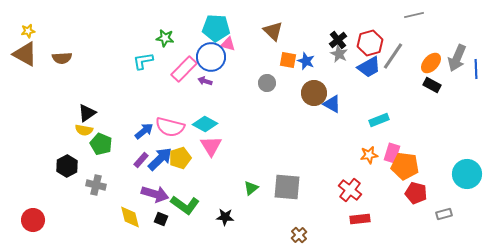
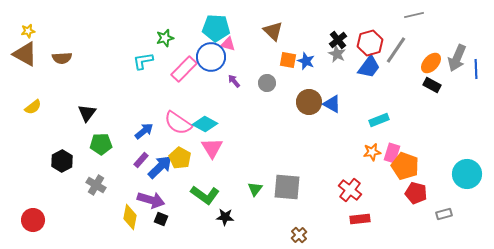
green star at (165, 38): rotated 24 degrees counterclockwise
gray star at (339, 54): moved 2 px left
gray line at (393, 56): moved 3 px right, 6 px up
blue trapezoid at (369, 67): rotated 25 degrees counterclockwise
purple arrow at (205, 81): moved 29 px right; rotated 32 degrees clockwise
brown circle at (314, 93): moved 5 px left, 9 px down
black triangle at (87, 113): rotated 18 degrees counterclockwise
pink semicircle at (170, 127): moved 8 px right, 4 px up; rotated 20 degrees clockwise
yellow semicircle at (84, 130): moved 51 px left, 23 px up; rotated 48 degrees counterclockwise
green pentagon at (101, 144): rotated 25 degrees counterclockwise
pink triangle at (211, 146): moved 1 px right, 2 px down
orange star at (369, 155): moved 3 px right, 3 px up
yellow pentagon at (180, 158): rotated 25 degrees counterclockwise
blue arrow at (160, 159): moved 8 px down
black hexagon at (67, 166): moved 5 px left, 5 px up
orange pentagon at (405, 166): rotated 12 degrees clockwise
gray cross at (96, 185): rotated 18 degrees clockwise
green triangle at (251, 188): moved 4 px right, 1 px down; rotated 14 degrees counterclockwise
purple arrow at (155, 194): moved 4 px left, 6 px down
green L-shape at (185, 205): moved 20 px right, 10 px up
yellow diamond at (130, 217): rotated 25 degrees clockwise
